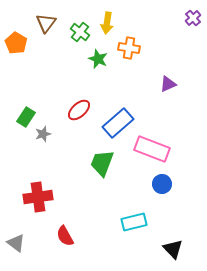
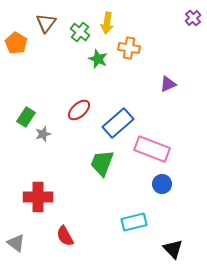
red cross: rotated 8 degrees clockwise
